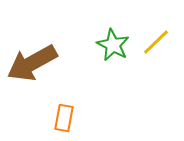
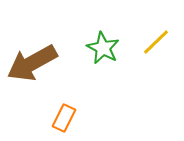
green star: moved 10 px left, 3 px down
orange rectangle: rotated 16 degrees clockwise
